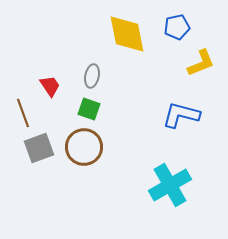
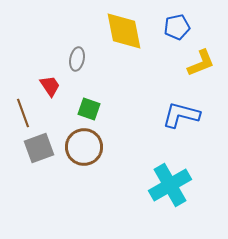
yellow diamond: moved 3 px left, 3 px up
gray ellipse: moved 15 px left, 17 px up
